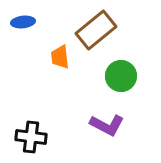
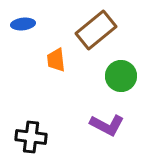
blue ellipse: moved 2 px down
orange trapezoid: moved 4 px left, 3 px down
